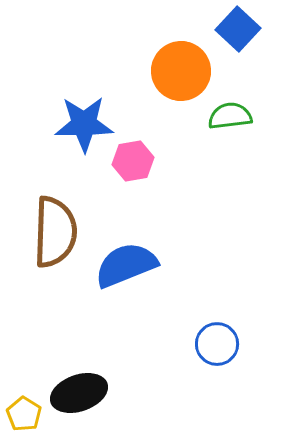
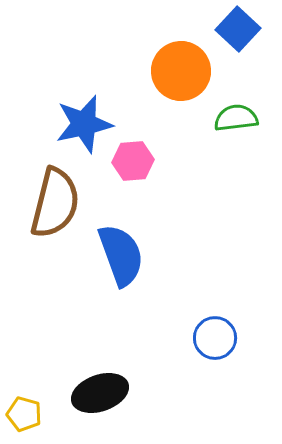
green semicircle: moved 6 px right, 2 px down
blue star: rotated 12 degrees counterclockwise
pink hexagon: rotated 6 degrees clockwise
brown semicircle: moved 29 px up; rotated 12 degrees clockwise
blue semicircle: moved 5 px left, 10 px up; rotated 92 degrees clockwise
blue circle: moved 2 px left, 6 px up
black ellipse: moved 21 px right
yellow pentagon: rotated 16 degrees counterclockwise
